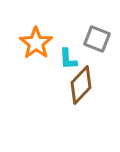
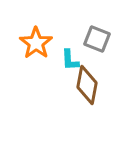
cyan L-shape: moved 2 px right, 1 px down
brown diamond: moved 6 px right; rotated 33 degrees counterclockwise
